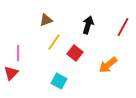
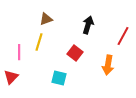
brown triangle: moved 1 px up
red line: moved 9 px down
yellow line: moved 15 px left; rotated 18 degrees counterclockwise
pink line: moved 1 px right, 1 px up
orange arrow: rotated 42 degrees counterclockwise
red triangle: moved 4 px down
cyan square: moved 3 px up; rotated 14 degrees counterclockwise
